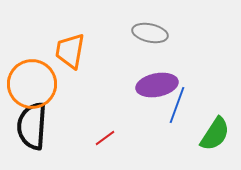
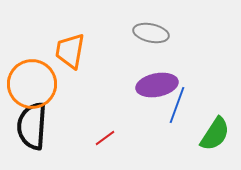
gray ellipse: moved 1 px right
